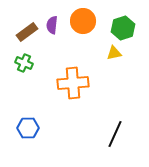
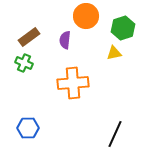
orange circle: moved 3 px right, 5 px up
purple semicircle: moved 13 px right, 15 px down
brown rectangle: moved 2 px right, 5 px down
